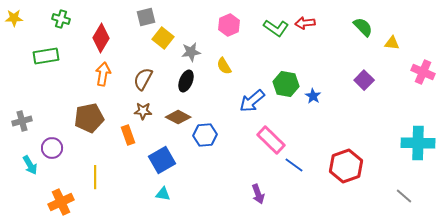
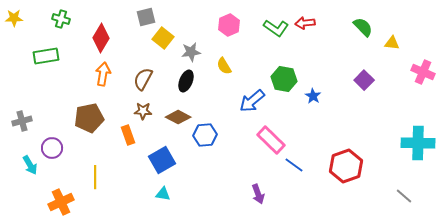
green hexagon: moved 2 px left, 5 px up
